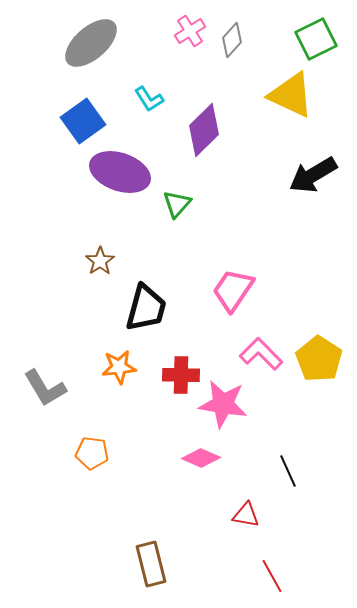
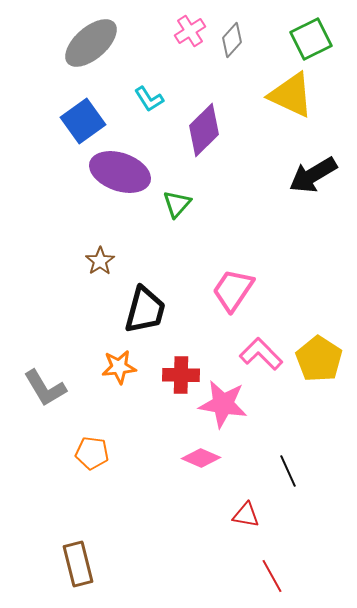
green square: moved 5 px left
black trapezoid: moved 1 px left, 2 px down
brown rectangle: moved 73 px left
